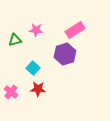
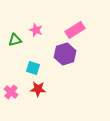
pink star: rotated 16 degrees clockwise
cyan square: rotated 24 degrees counterclockwise
